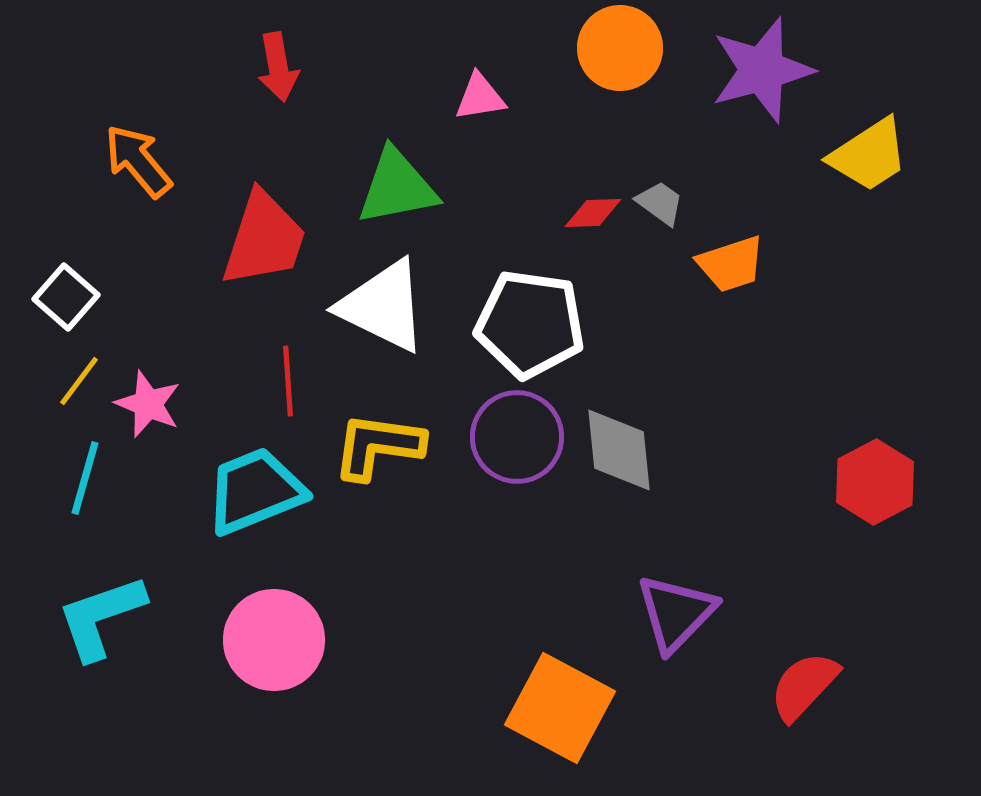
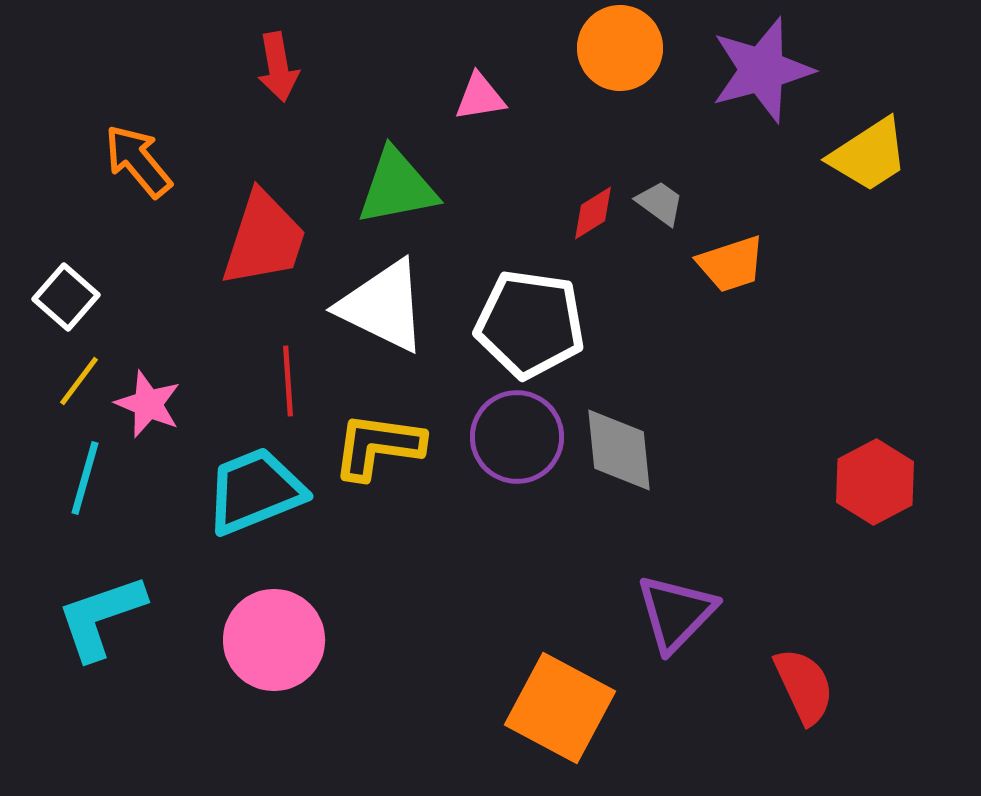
red diamond: rotated 30 degrees counterclockwise
red semicircle: rotated 112 degrees clockwise
